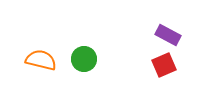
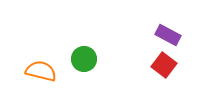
orange semicircle: moved 11 px down
red square: rotated 30 degrees counterclockwise
